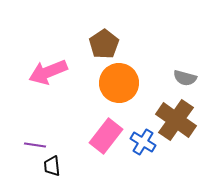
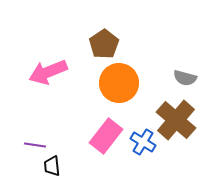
brown cross: rotated 6 degrees clockwise
